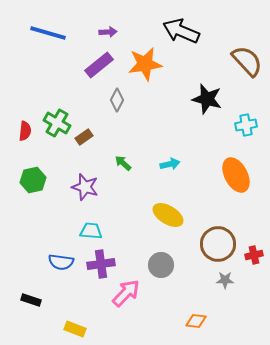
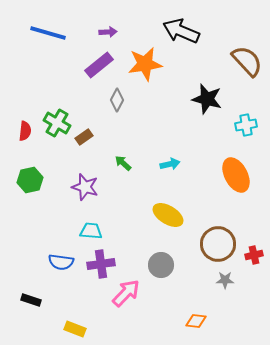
green hexagon: moved 3 px left
